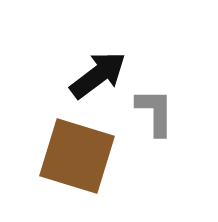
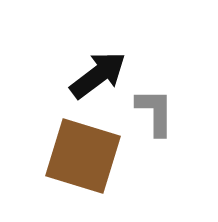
brown square: moved 6 px right
